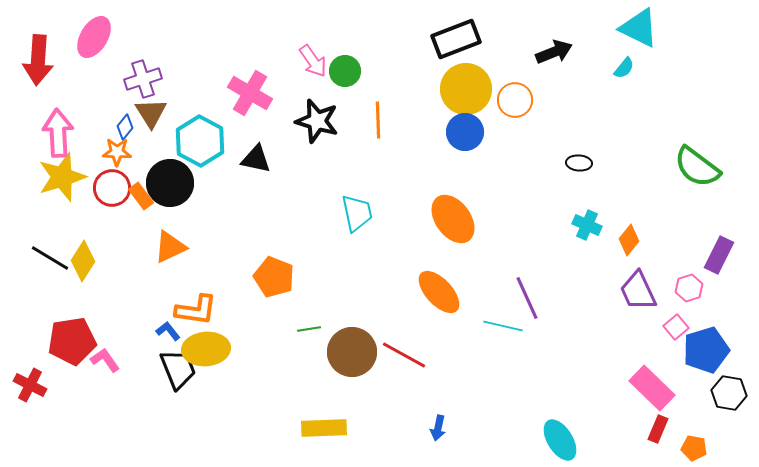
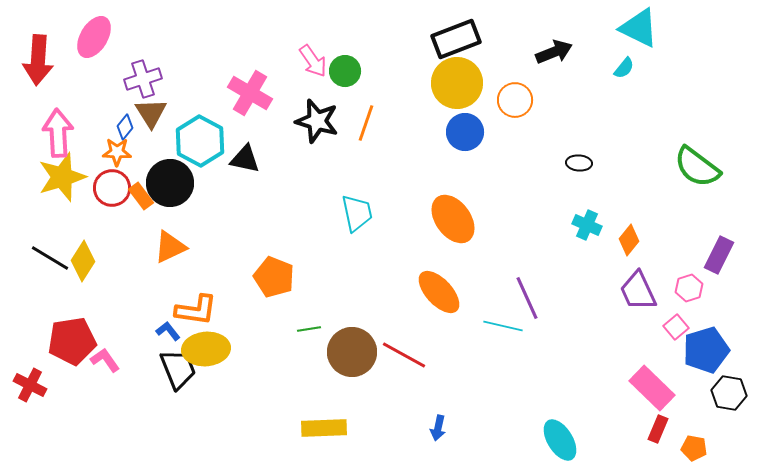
yellow circle at (466, 89): moved 9 px left, 6 px up
orange line at (378, 120): moved 12 px left, 3 px down; rotated 21 degrees clockwise
black triangle at (256, 159): moved 11 px left
